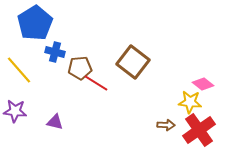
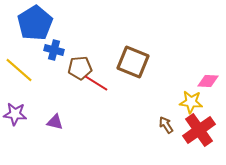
blue cross: moved 1 px left, 2 px up
brown square: rotated 16 degrees counterclockwise
yellow line: rotated 8 degrees counterclockwise
pink diamond: moved 5 px right, 3 px up; rotated 35 degrees counterclockwise
yellow star: moved 1 px right
purple star: moved 3 px down
brown arrow: rotated 126 degrees counterclockwise
